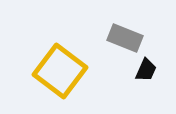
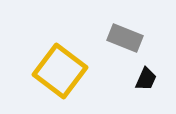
black trapezoid: moved 9 px down
